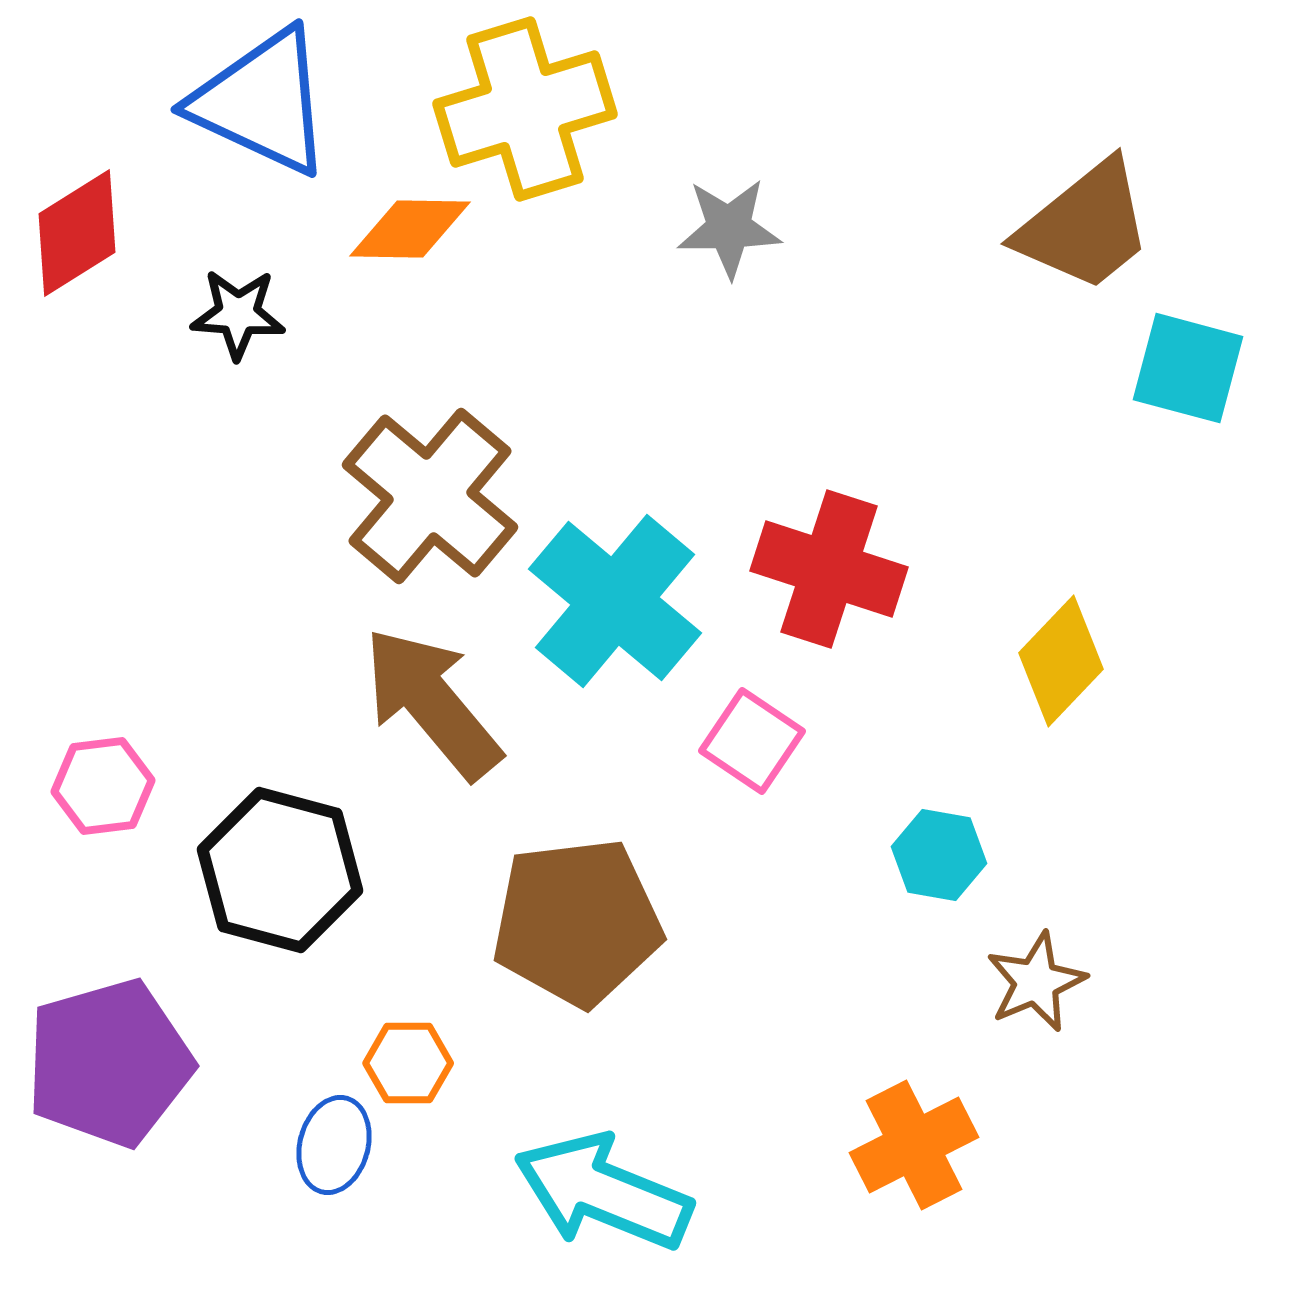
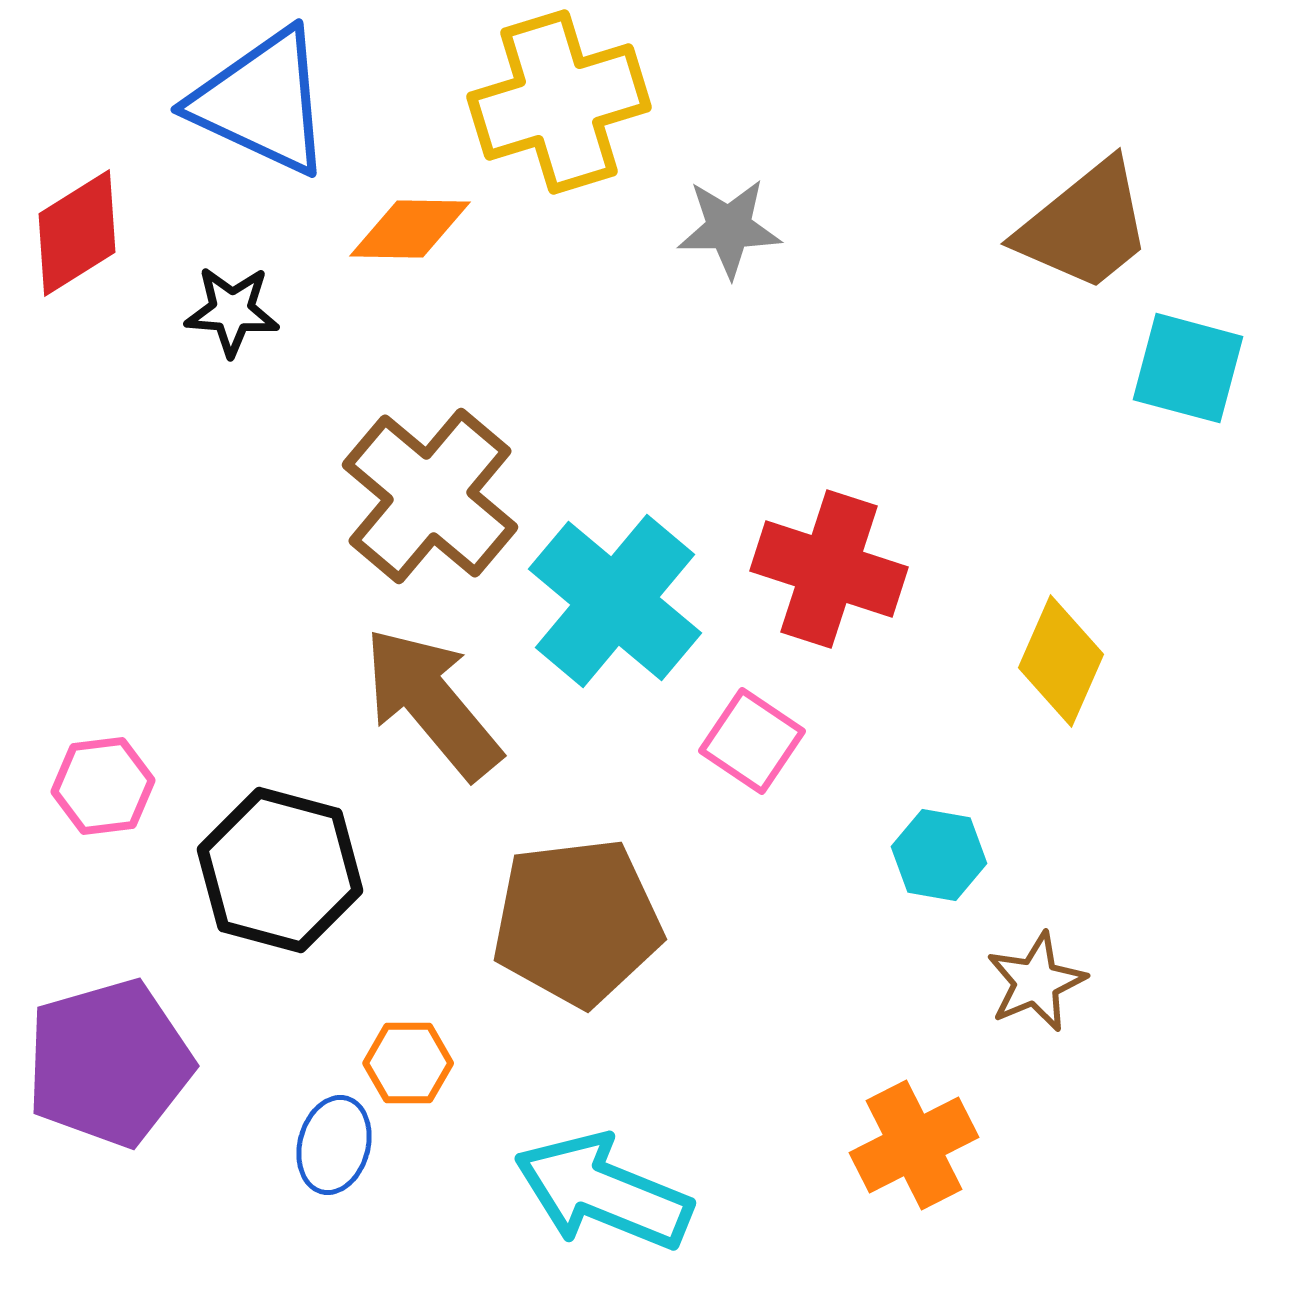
yellow cross: moved 34 px right, 7 px up
black star: moved 6 px left, 3 px up
yellow diamond: rotated 20 degrees counterclockwise
